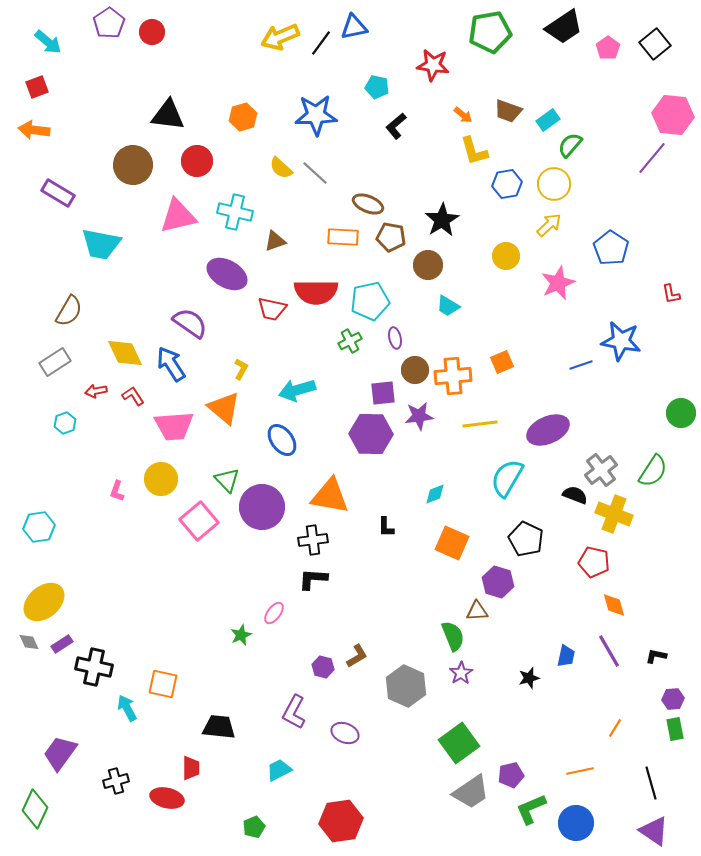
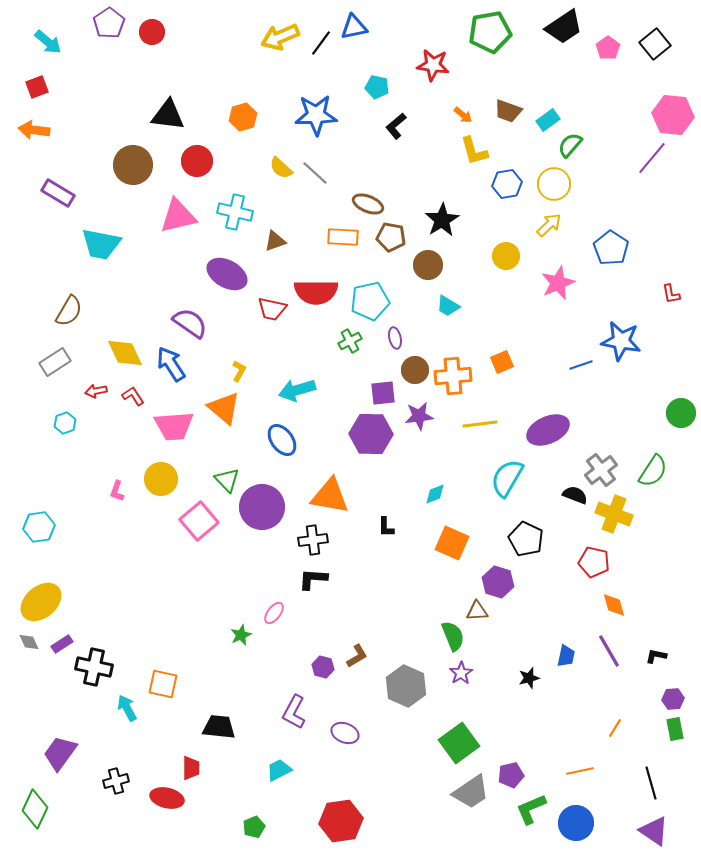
yellow L-shape at (241, 369): moved 2 px left, 2 px down
yellow ellipse at (44, 602): moved 3 px left
